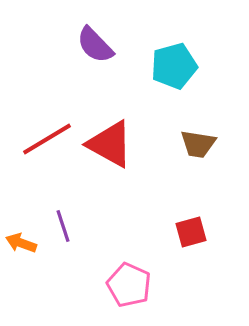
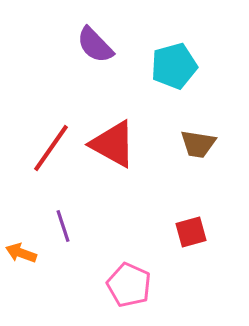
red line: moved 4 px right, 9 px down; rotated 24 degrees counterclockwise
red triangle: moved 3 px right
orange arrow: moved 10 px down
